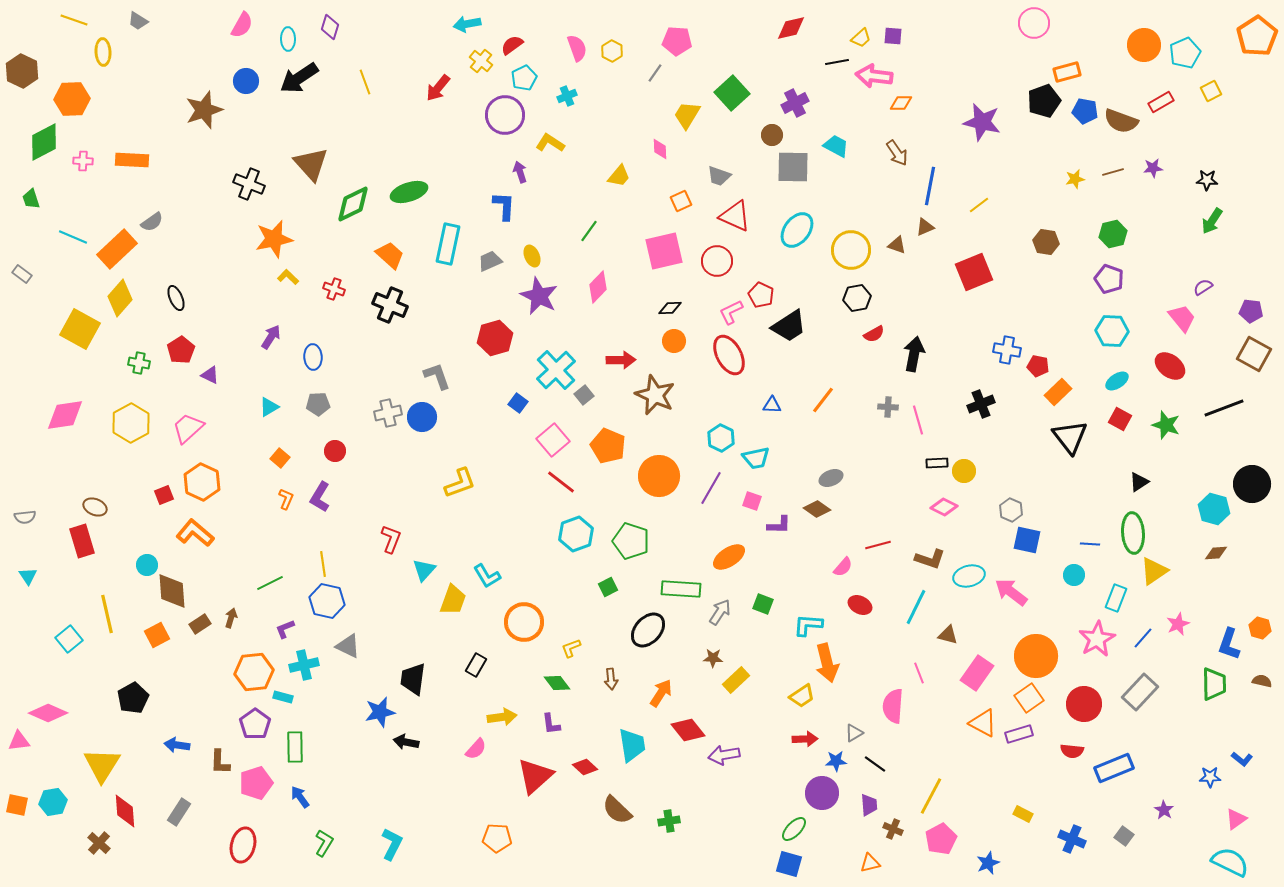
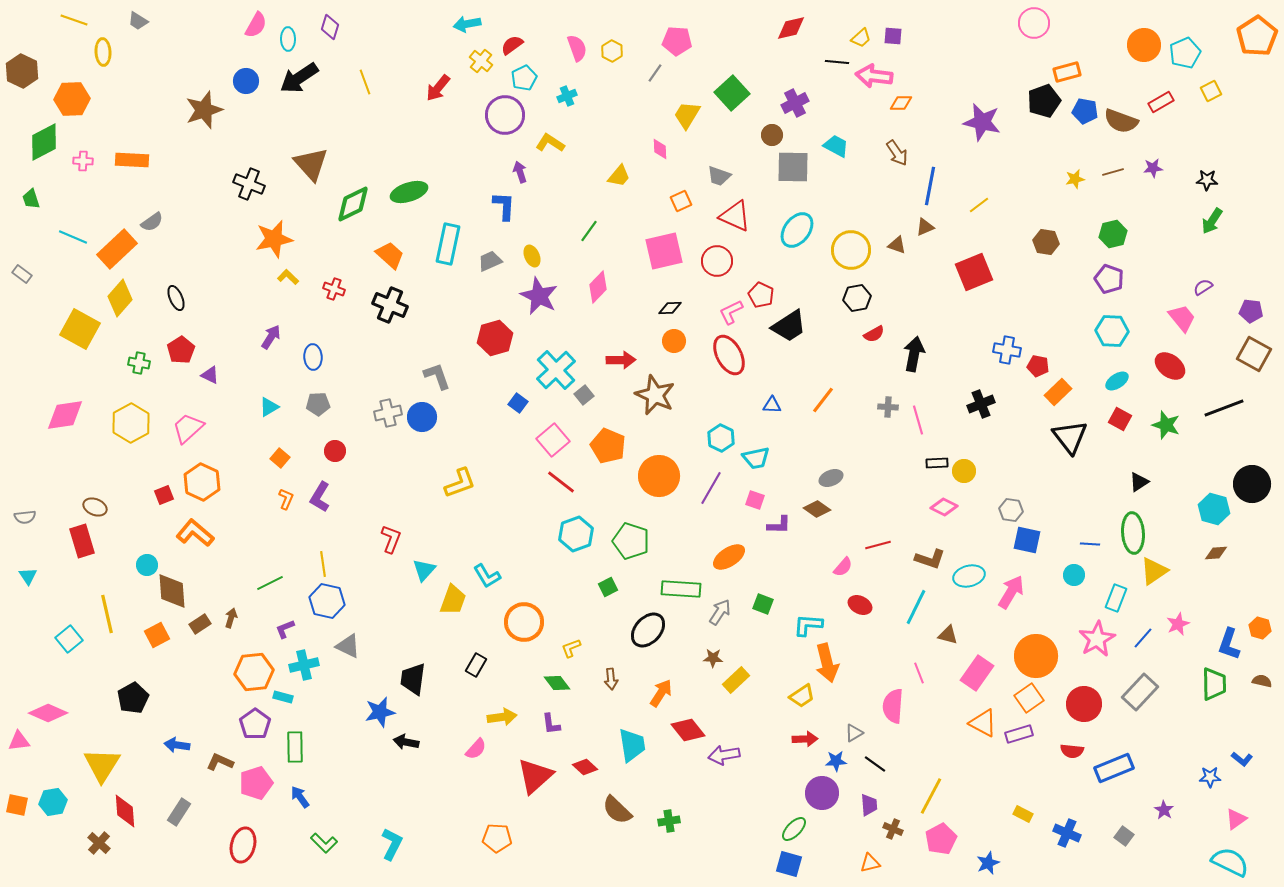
pink semicircle at (242, 25): moved 14 px right
black line at (837, 62): rotated 15 degrees clockwise
pink square at (752, 501): moved 3 px right, 1 px up
gray hexagon at (1011, 510): rotated 15 degrees counterclockwise
pink arrow at (1011, 592): rotated 84 degrees clockwise
brown L-shape at (220, 762): rotated 112 degrees clockwise
blue cross at (1072, 839): moved 5 px left, 6 px up
green L-shape at (324, 843): rotated 104 degrees clockwise
